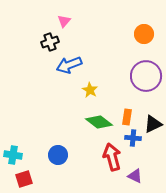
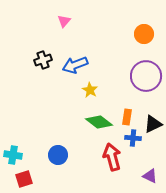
black cross: moved 7 px left, 18 px down
blue arrow: moved 6 px right
purple triangle: moved 15 px right
